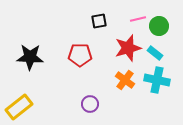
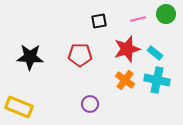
green circle: moved 7 px right, 12 px up
red star: moved 1 px left, 1 px down
yellow rectangle: rotated 60 degrees clockwise
